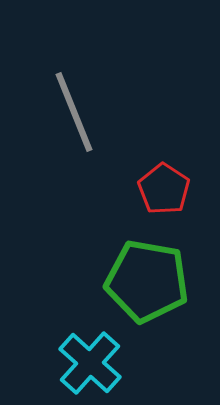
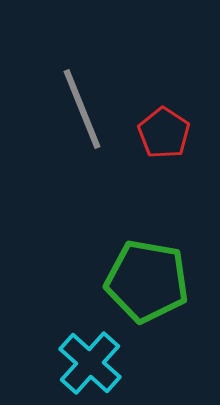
gray line: moved 8 px right, 3 px up
red pentagon: moved 56 px up
